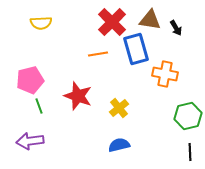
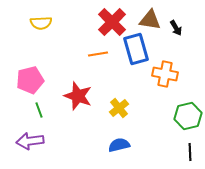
green line: moved 4 px down
